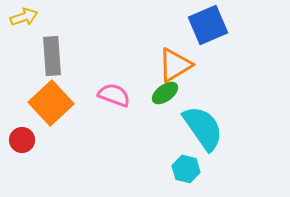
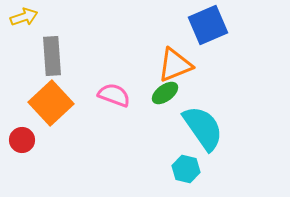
orange triangle: rotated 9 degrees clockwise
